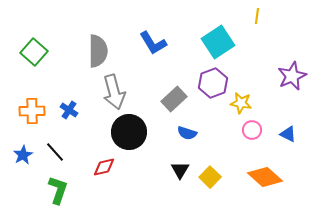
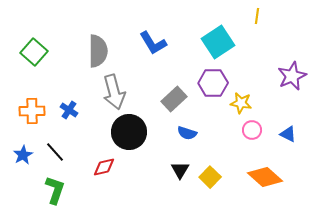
purple hexagon: rotated 20 degrees clockwise
green L-shape: moved 3 px left
